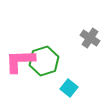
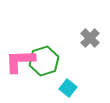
gray cross: rotated 12 degrees clockwise
cyan square: moved 1 px left
